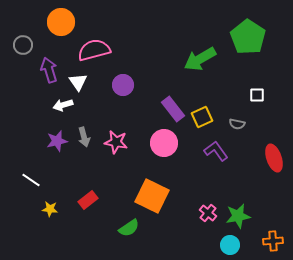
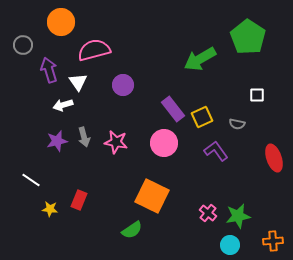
red rectangle: moved 9 px left; rotated 30 degrees counterclockwise
green semicircle: moved 3 px right, 2 px down
